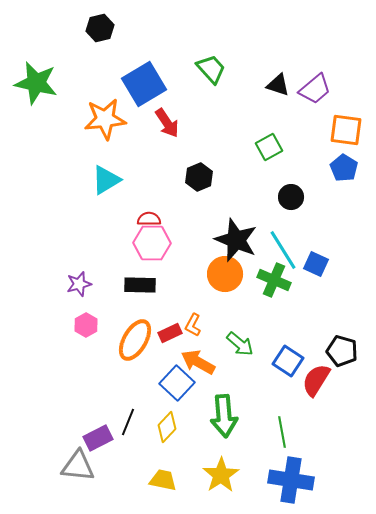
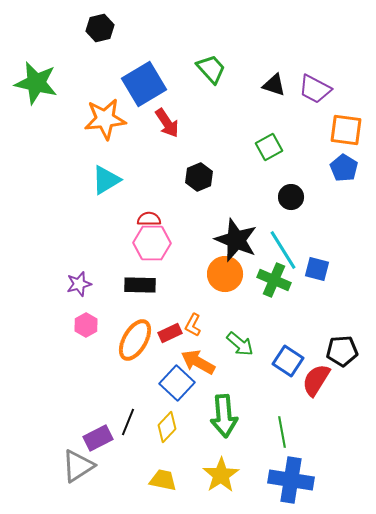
black triangle at (278, 85): moved 4 px left
purple trapezoid at (315, 89): rotated 68 degrees clockwise
blue square at (316, 264): moved 1 px right, 5 px down; rotated 10 degrees counterclockwise
black pentagon at (342, 351): rotated 20 degrees counterclockwise
gray triangle at (78, 466): rotated 39 degrees counterclockwise
